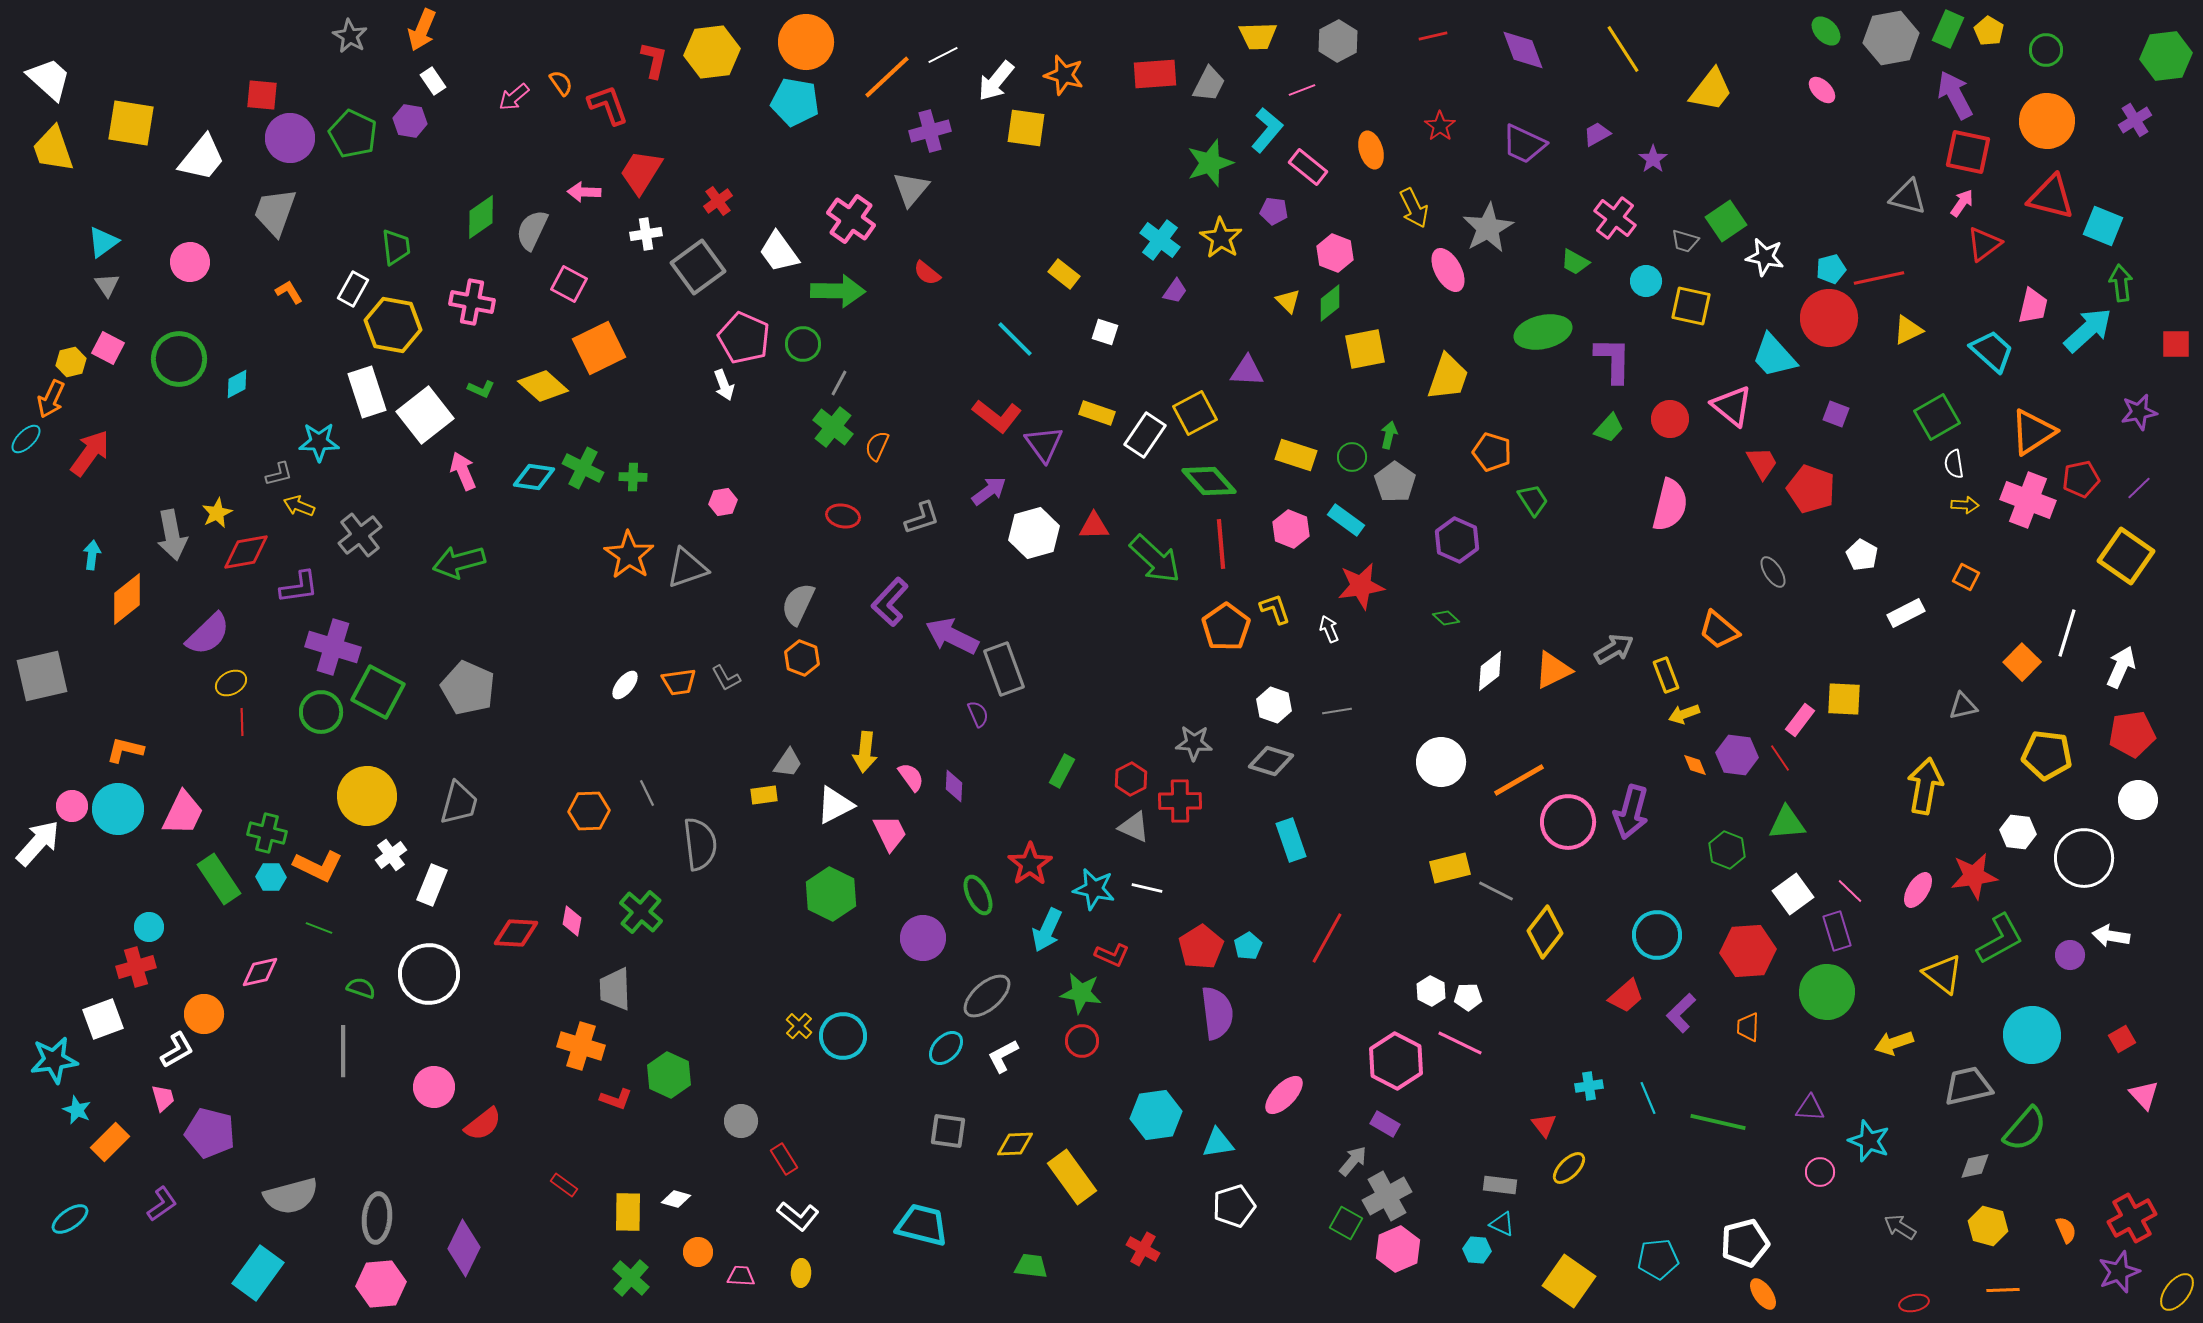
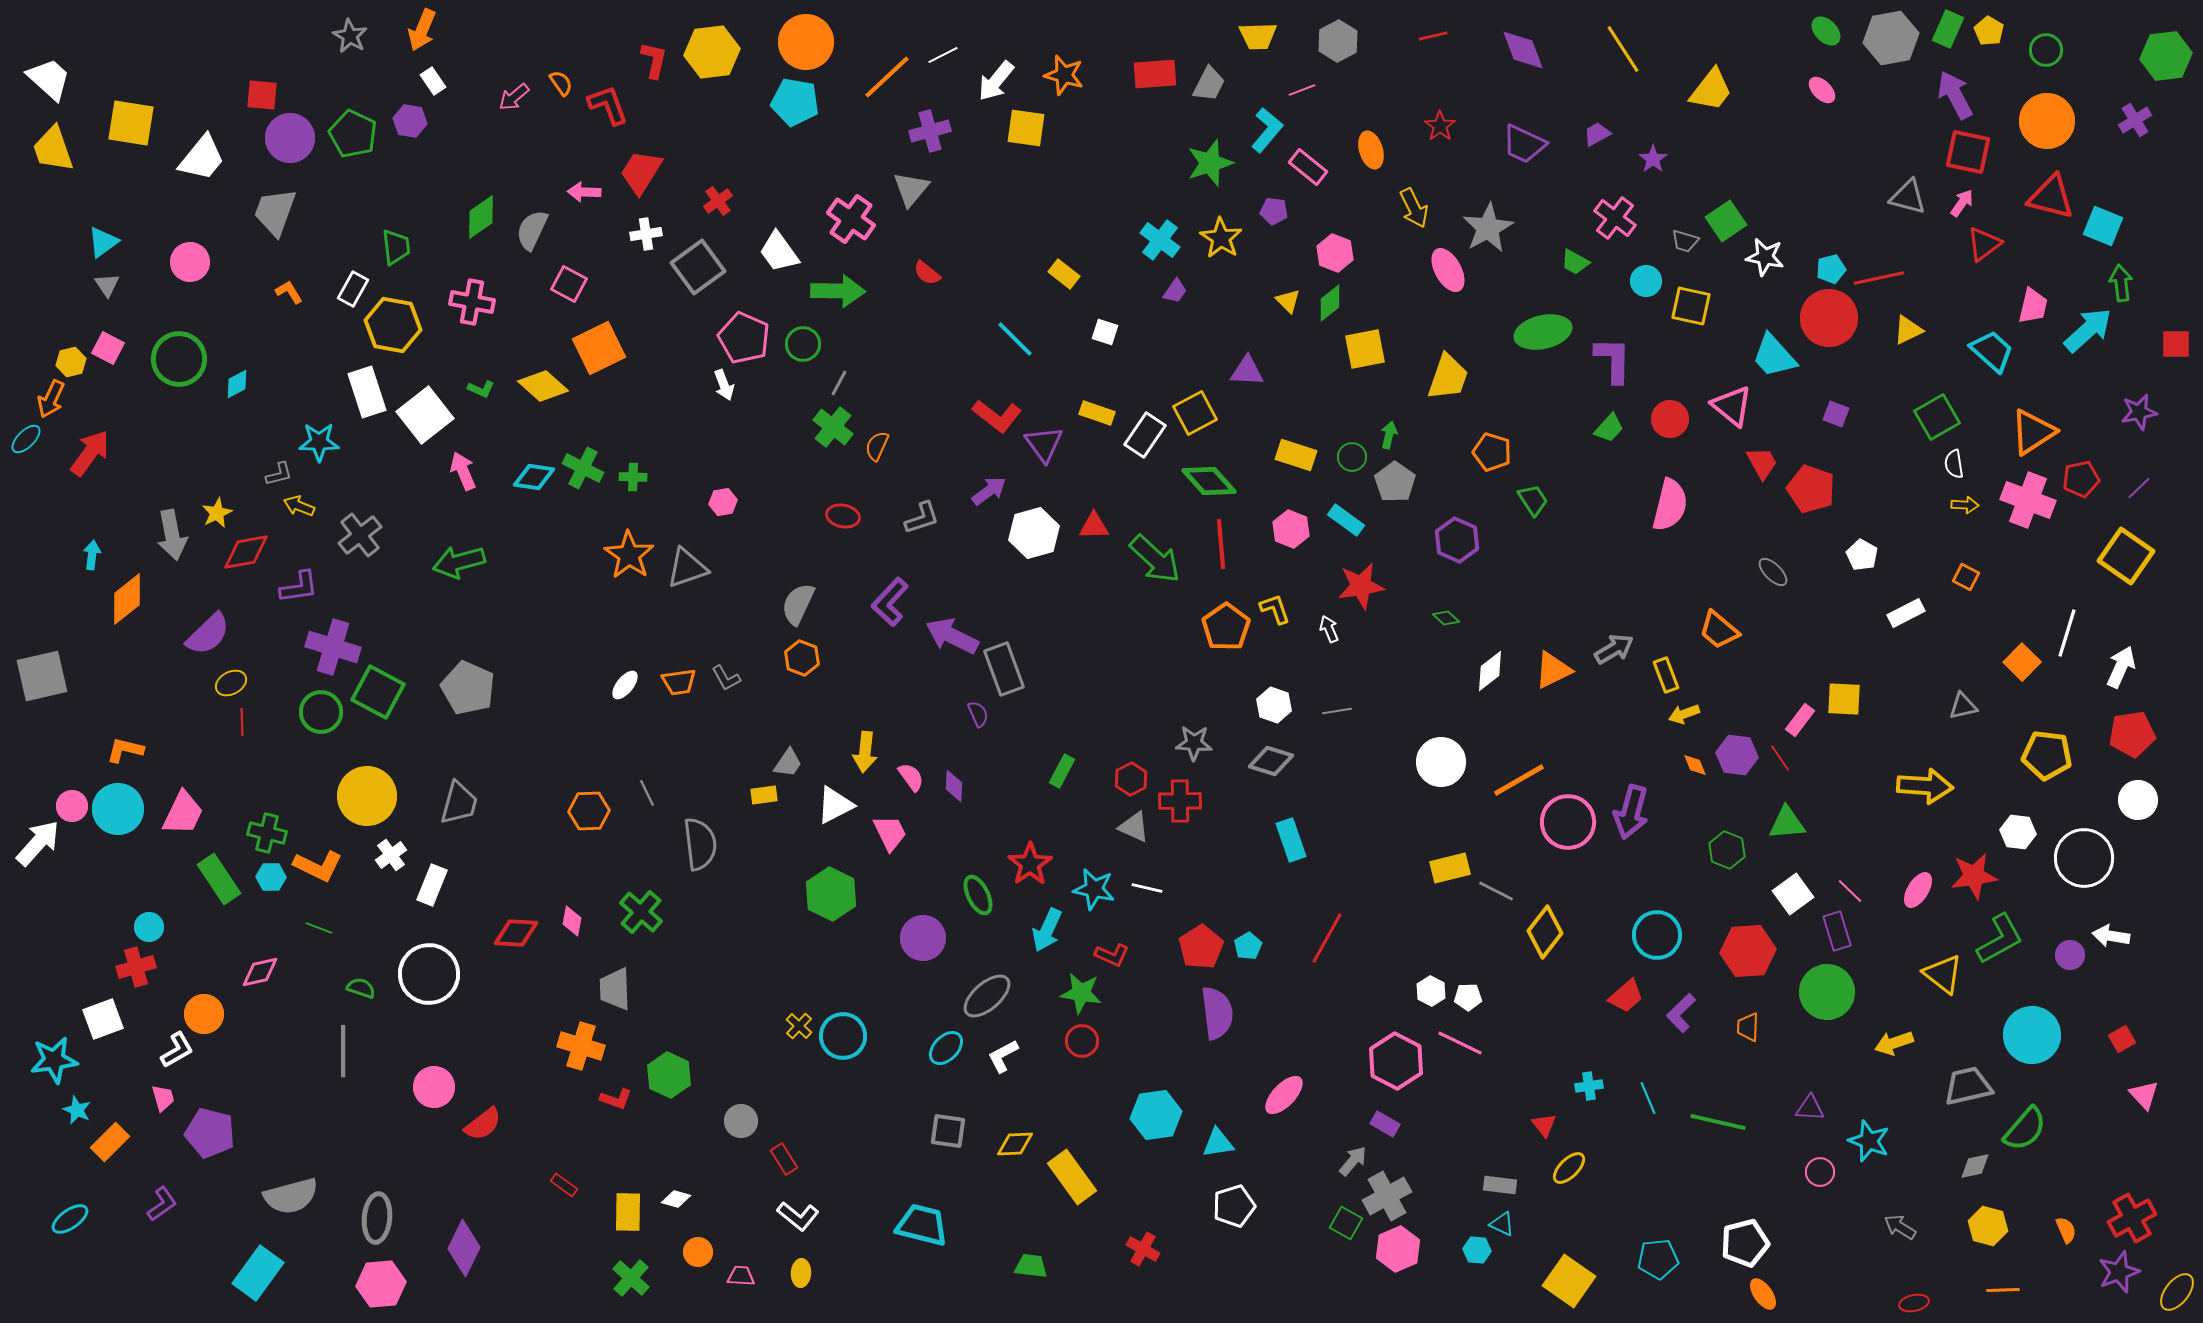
gray ellipse at (1773, 572): rotated 12 degrees counterclockwise
yellow arrow at (1925, 786): rotated 84 degrees clockwise
